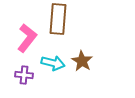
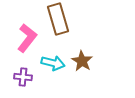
brown rectangle: rotated 20 degrees counterclockwise
purple cross: moved 1 px left, 2 px down
